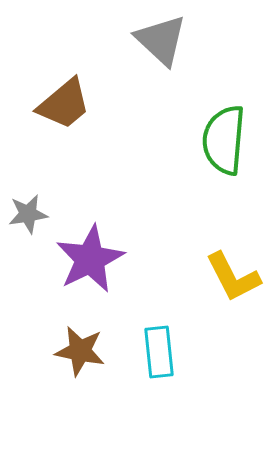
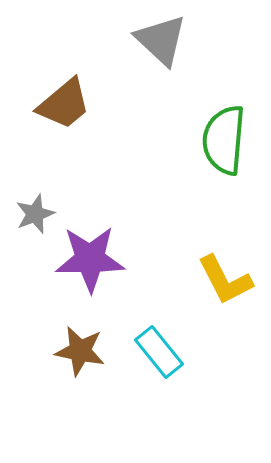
gray star: moved 7 px right; rotated 12 degrees counterclockwise
purple star: rotated 26 degrees clockwise
yellow L-shape: moved 8 px left, 3 px down
cyan rectangle: rotated 33 degrees counterclockwise
